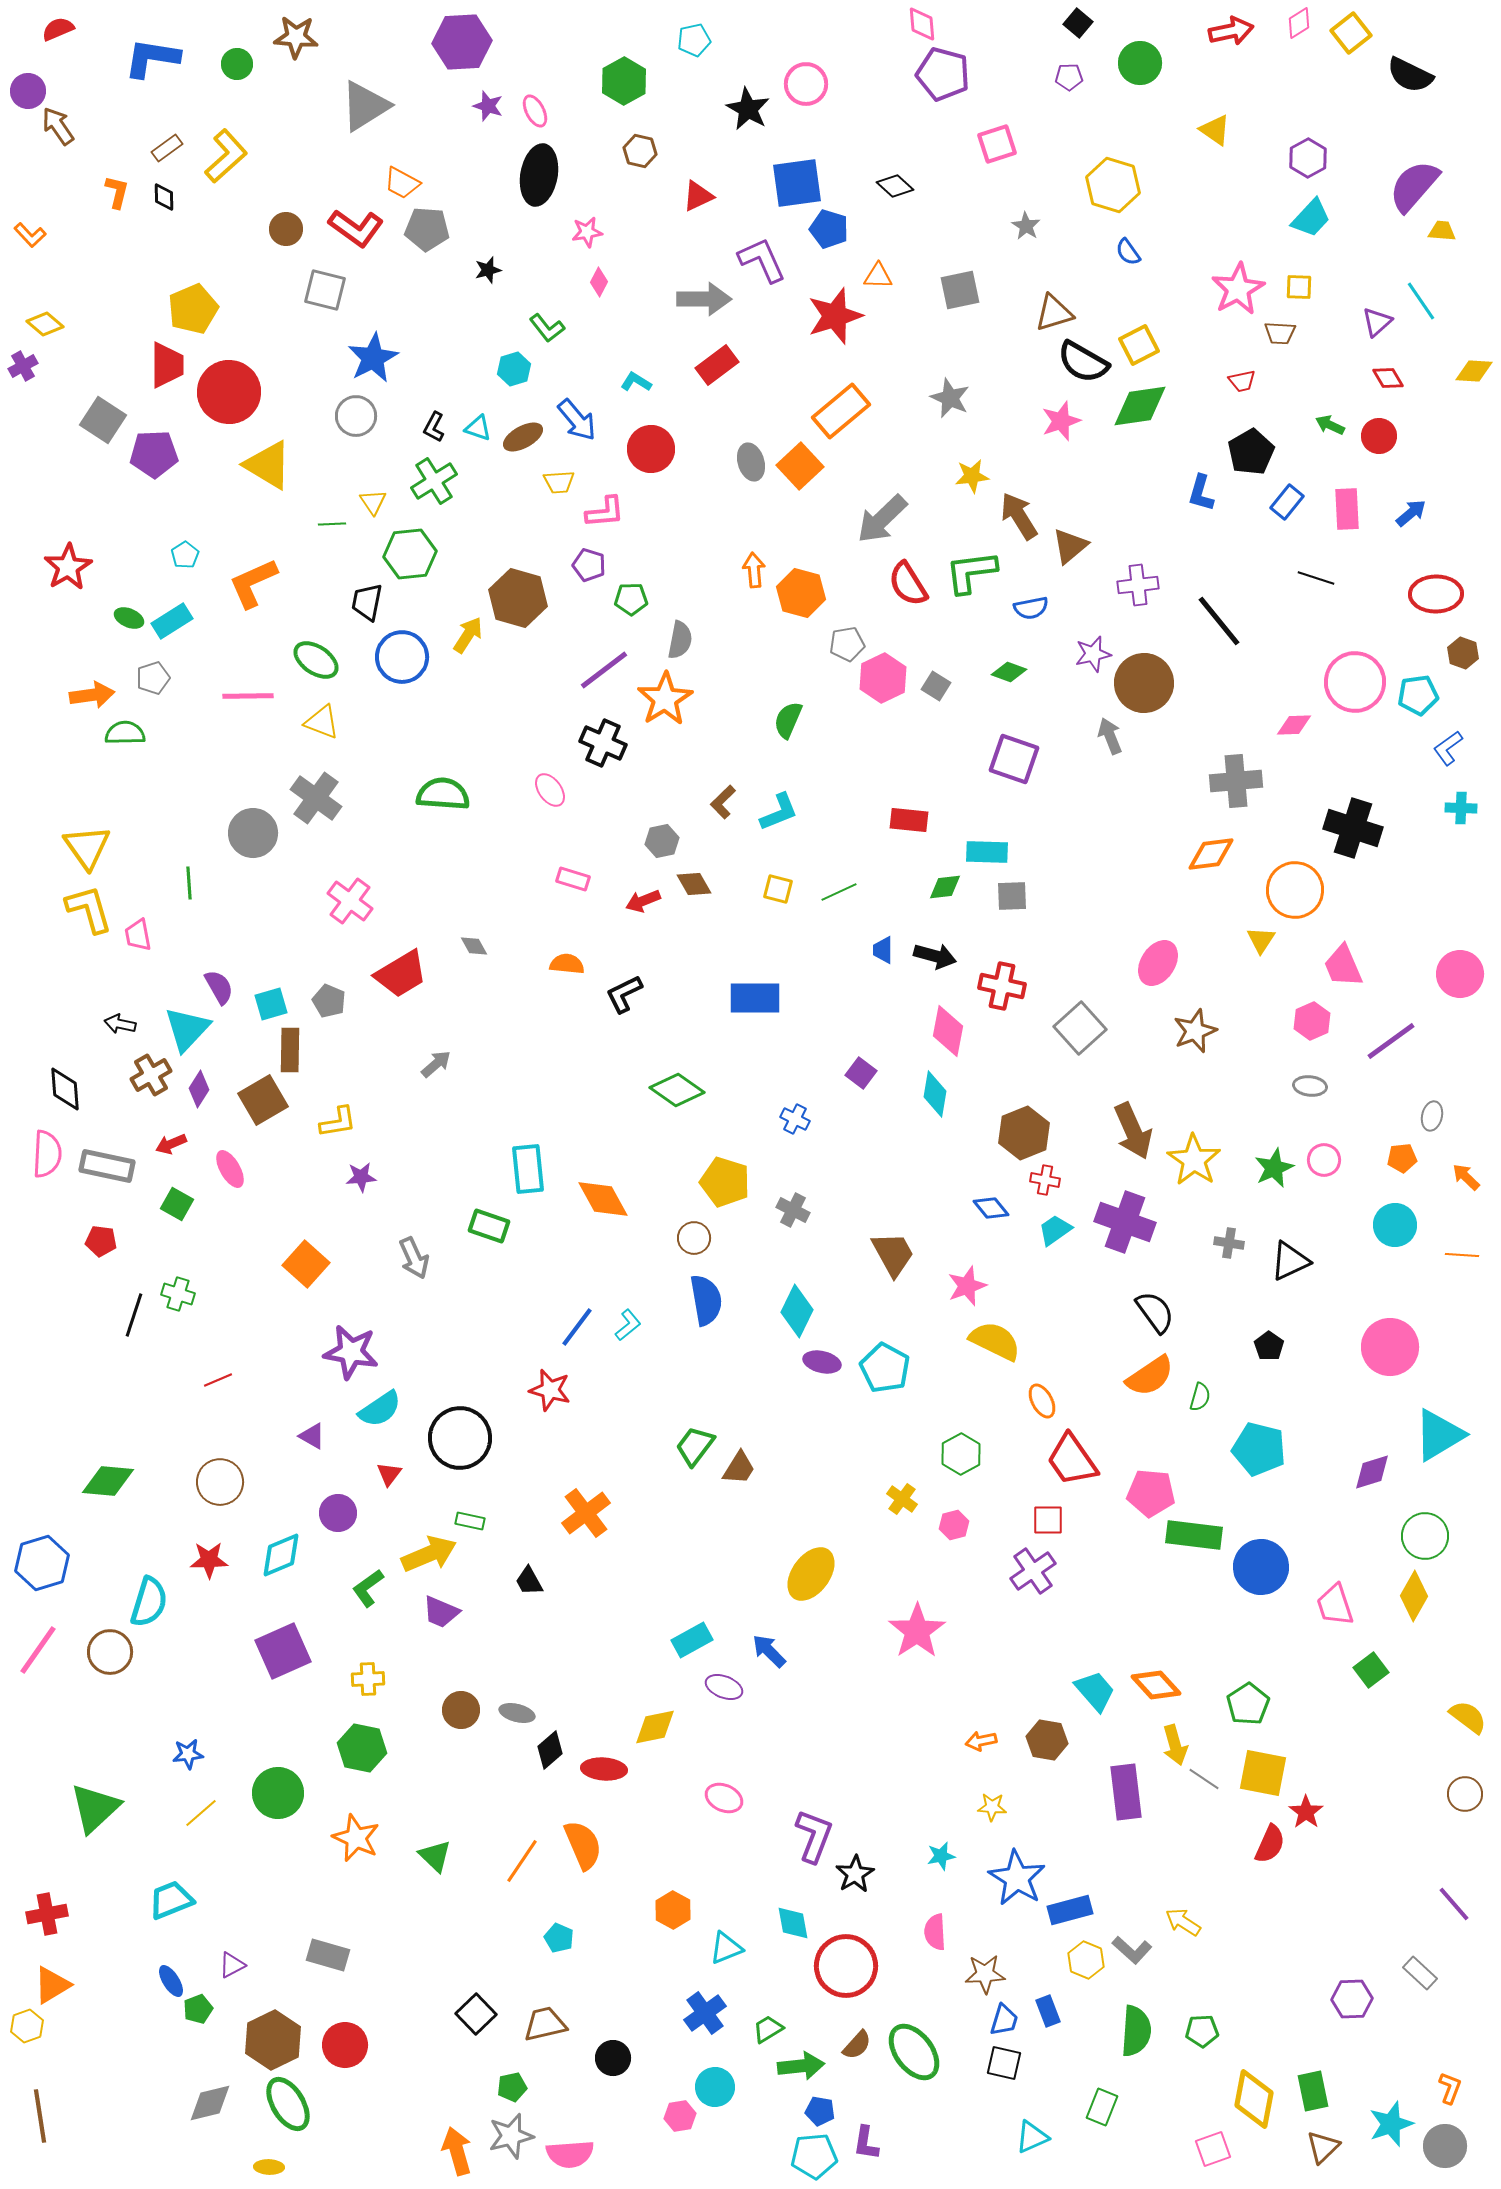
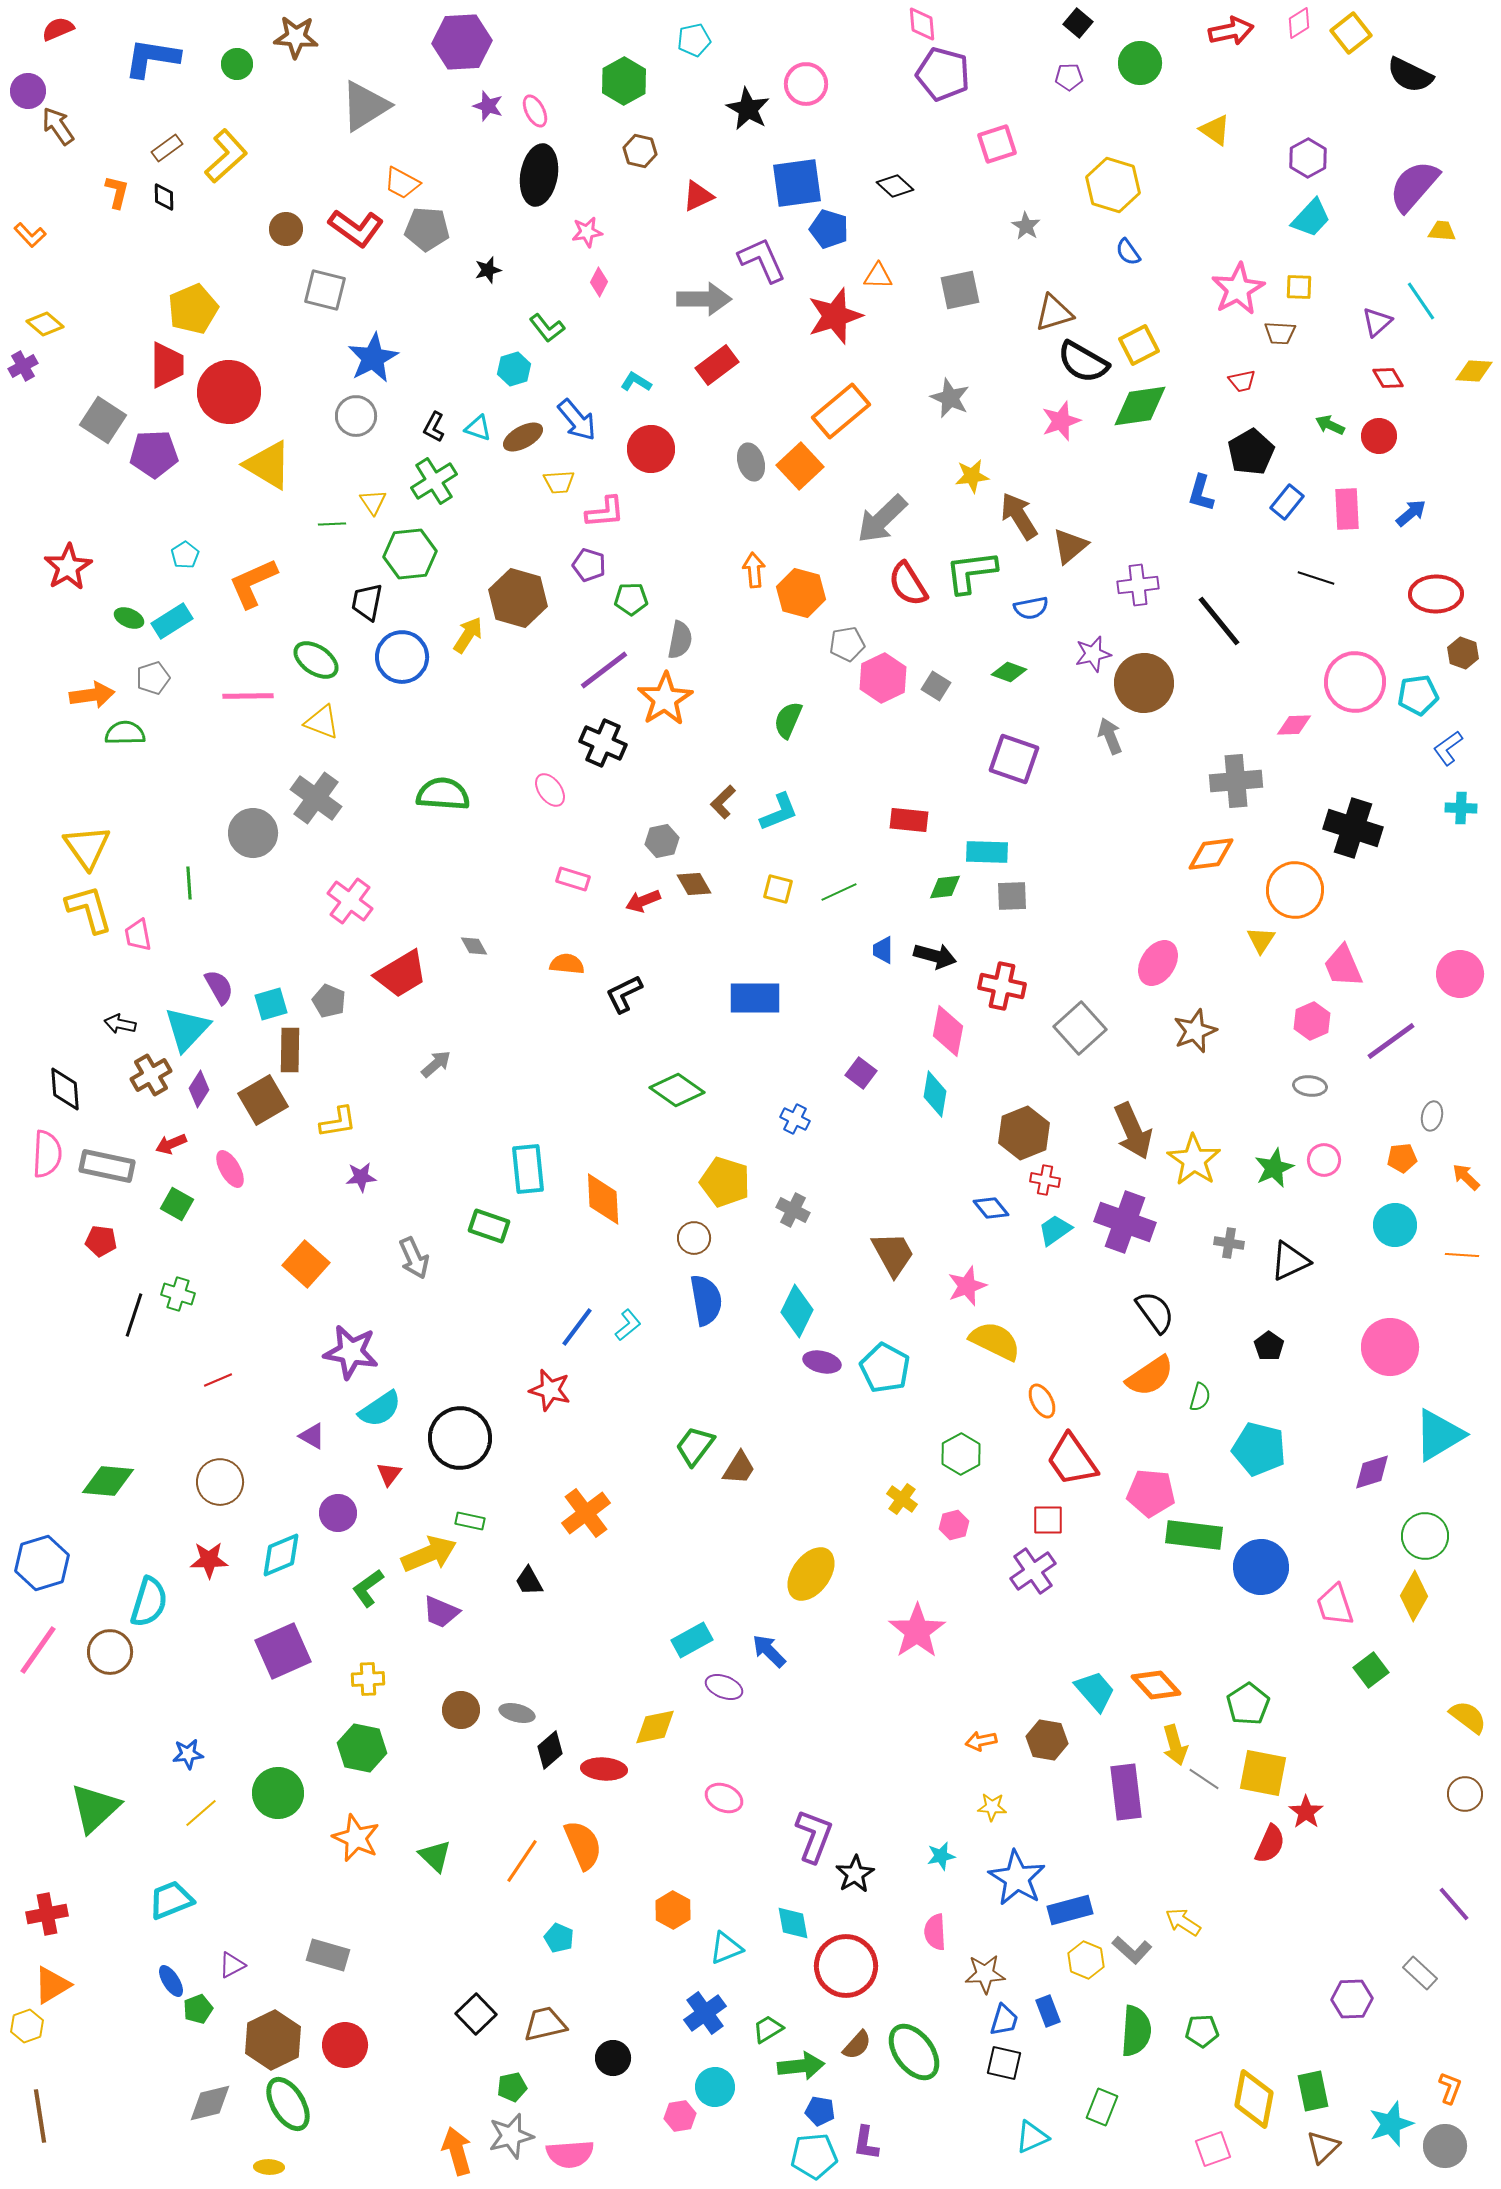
orange diamond at (603, 1199): rotated 26 degrees clockwise
